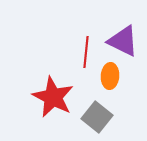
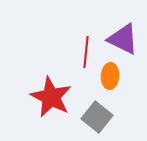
purple triangle: moved 2 px up
red star: moved 2 px left
